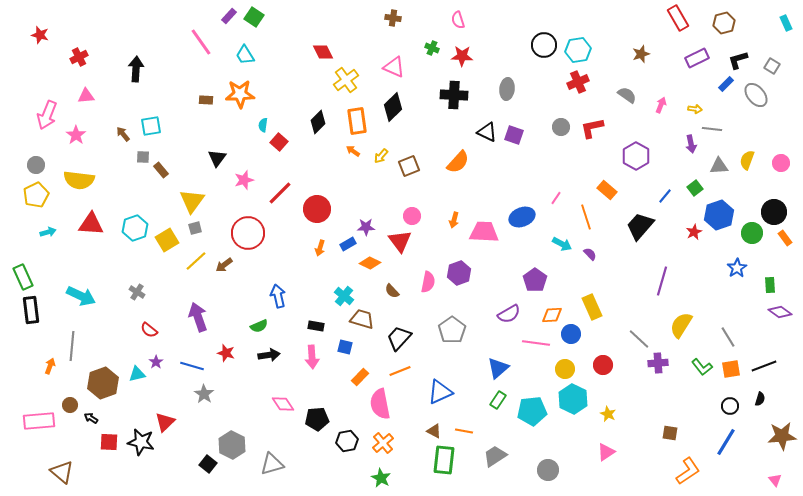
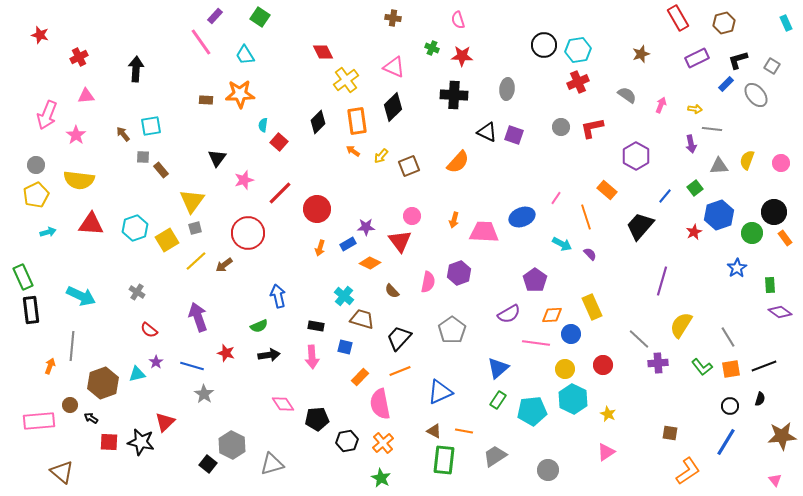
purple rectangle at (229, 16): moved 14 px left
green square at (254, 17): moved 6 px right
